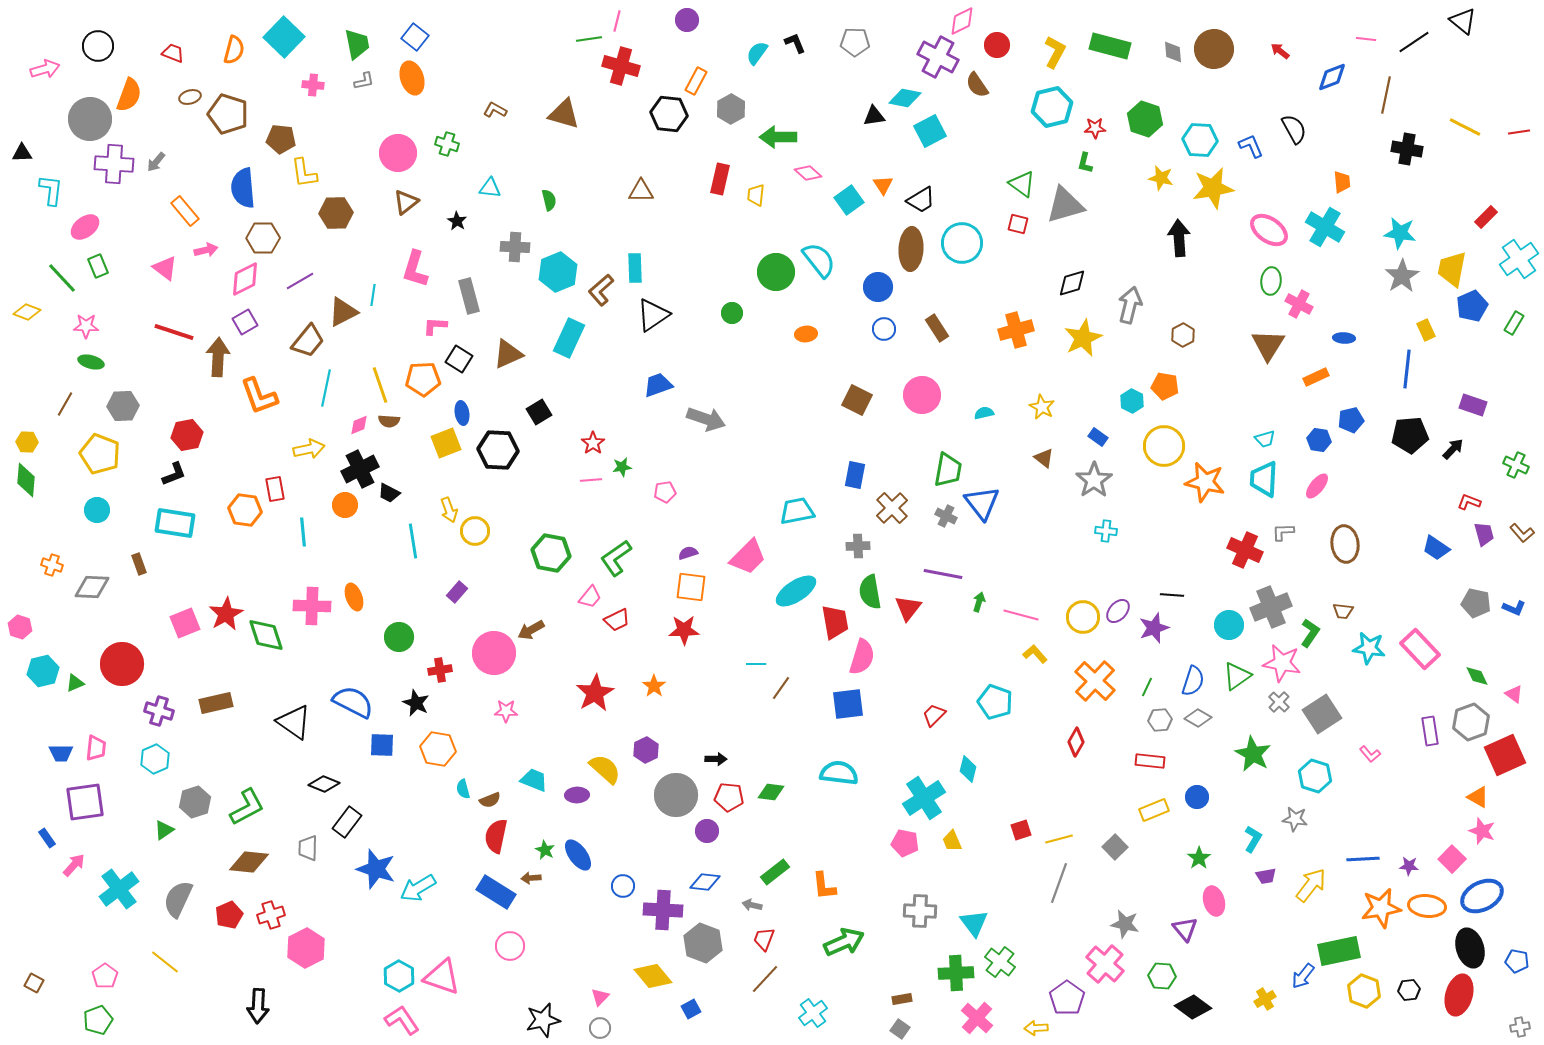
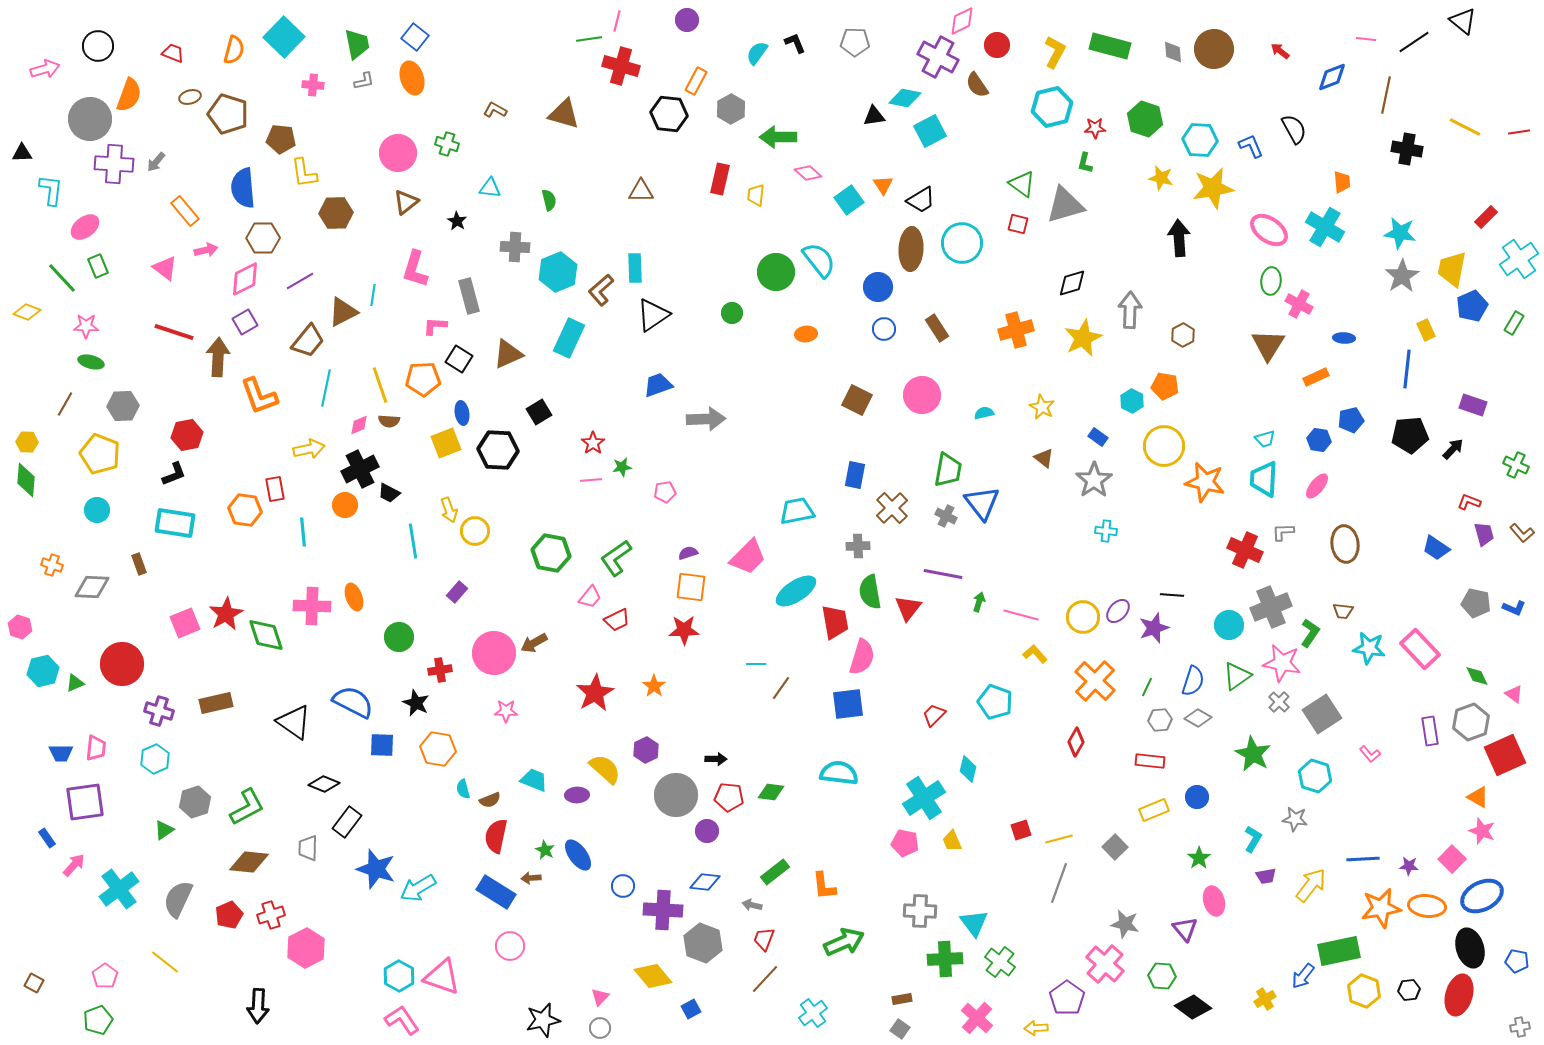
gray arrow at (1130, 305): moved 5 px down; rotated 12 degrees counterclockwise
gray arrow at (706, 419): rotated 21 degrees counterclockwise
brown arrow at (531, 630): moved 3 px right, 13 px down
green cross at (956, 973): moved 11 px left, 14 px up
